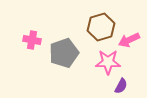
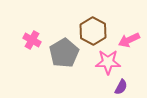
brown hexagon: moved 8 px left, 4 px down; rotated 16 degrees counterclockwise
pink cross: rotated 18 degrees clockwise
gray pentagon: rotated 12 degrees counterclockwise
purple semicircle: moved 1 px down
